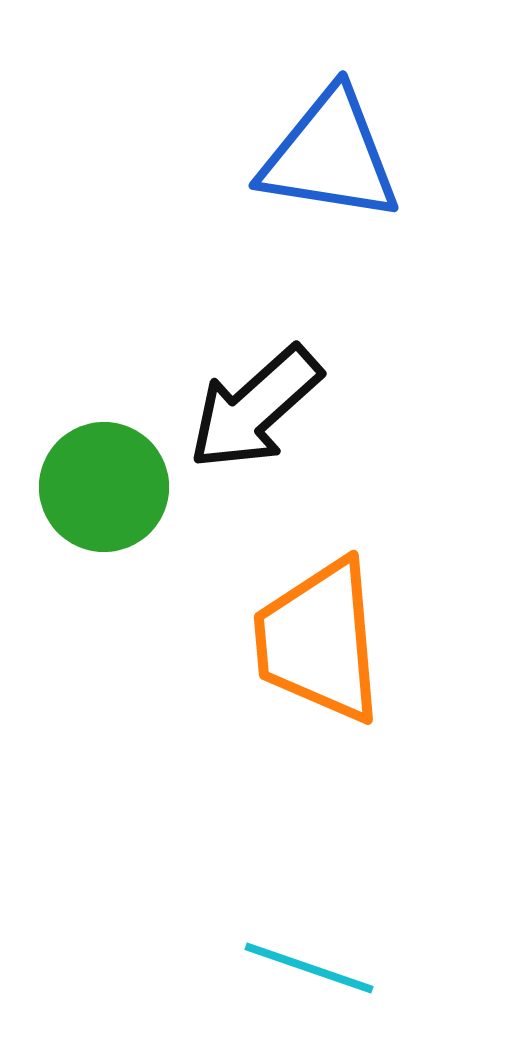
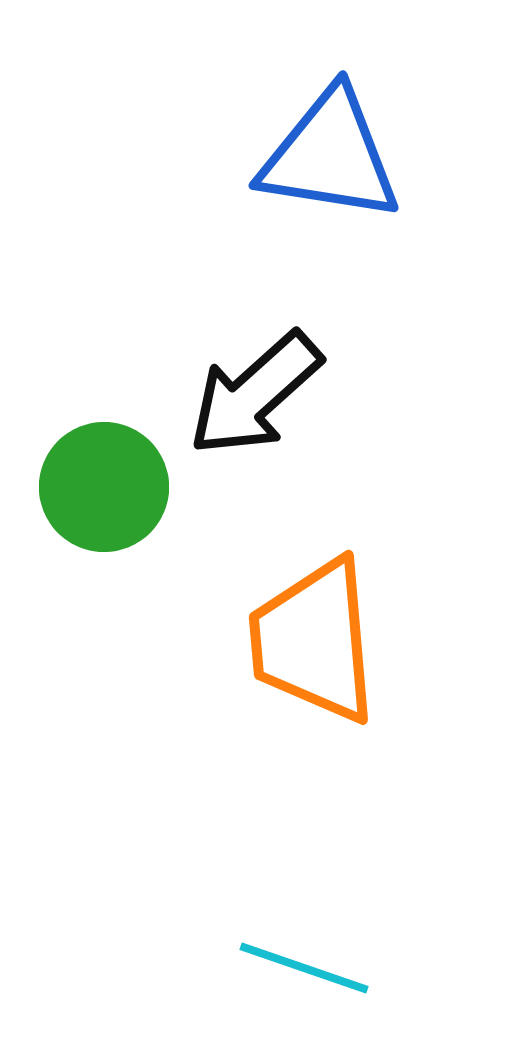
black arrow: moved 14 px up
orange trapezoid: moved 5 px left
cyan line: moved 5 px left
